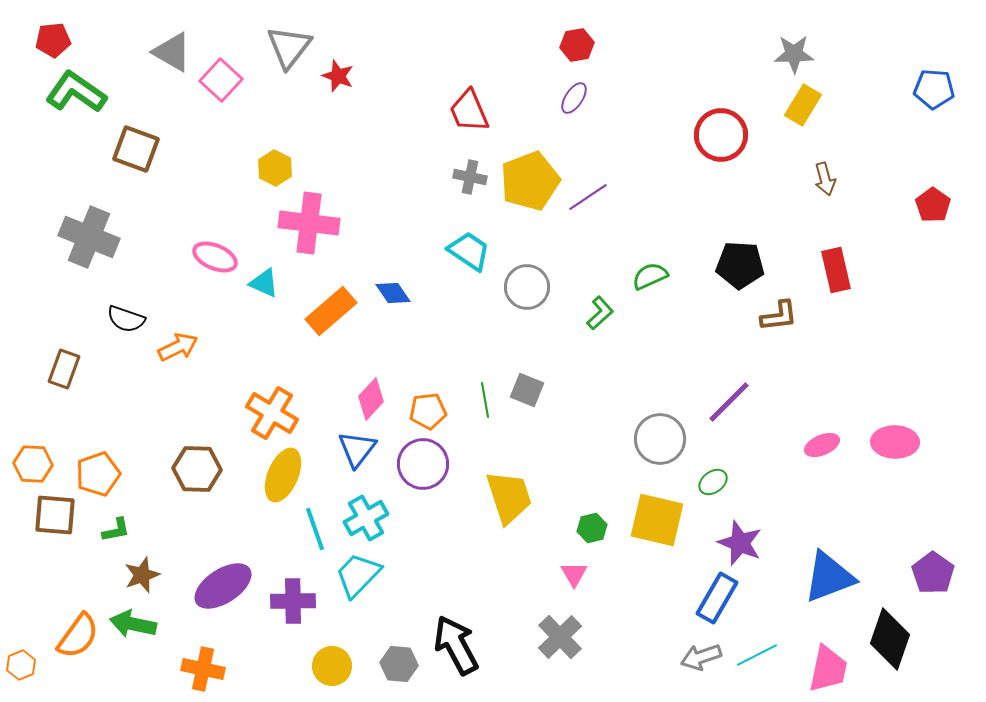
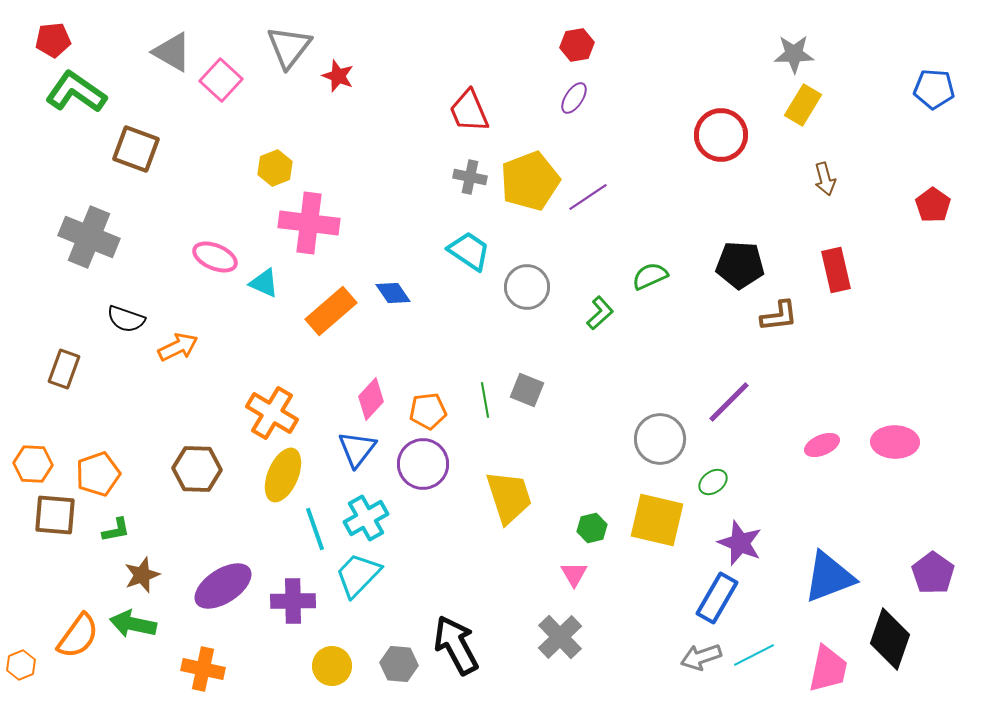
yellow hexagon at (275, 168): rotated 12 degrees clockwise
cyan line at (757, 655): moved 3 px left
